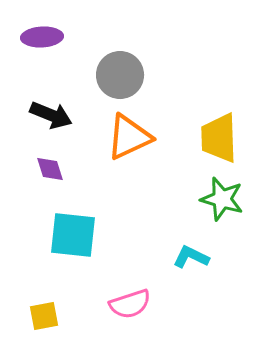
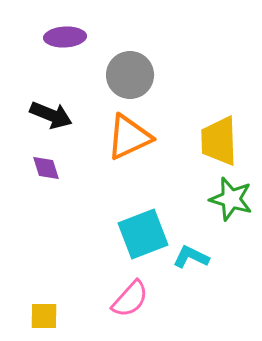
purple ellipse: moved 23 px right
gray circle: moved 10 px right
yellow trapezoid: moved 3 px down
purple diamond: moved 4 px left, 1 px up
green star: moved 9 px right
cyan square: moved 70 px right, 1 px up; rotated 27 degrees counterclockwise
pink semicircle: moved 5 px up; rotated 30 degrees counterclockwise
yellow square: rotated 12 degrees clockwise
